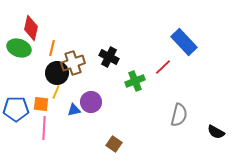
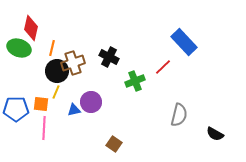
black circle: moved 2 px up
black semicircle: moved 1 px left, 2 px down
